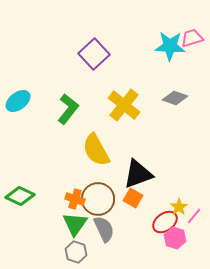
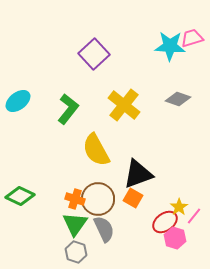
gray diamond: moved 3 px right, 1 px down
